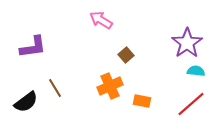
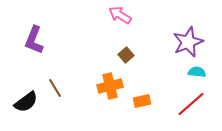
pink arrow: moved 19 px right, 5 px up
purple star: moved 1 px right, 1 px up; rotated 12 degrees clockwise
purple L-shape: moved 1 px right, 7 px up; rotated 120 degrees clockwise
cyan semicircle: moved 1 px right, 1 px down
orange cross: rotated 10 degrees clockwise
orange rectangle: rotated 24 degrees counterclockwise
